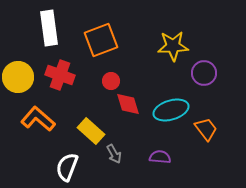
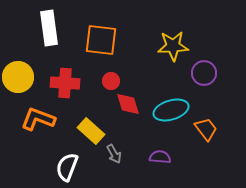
orange square: rotated 28 degrees clockwise
red cross: moved 5 px right, 8 px down; rotated 16 degrees counterclockwise
orange L-shape: rotated 20 degrees counterclockwise
